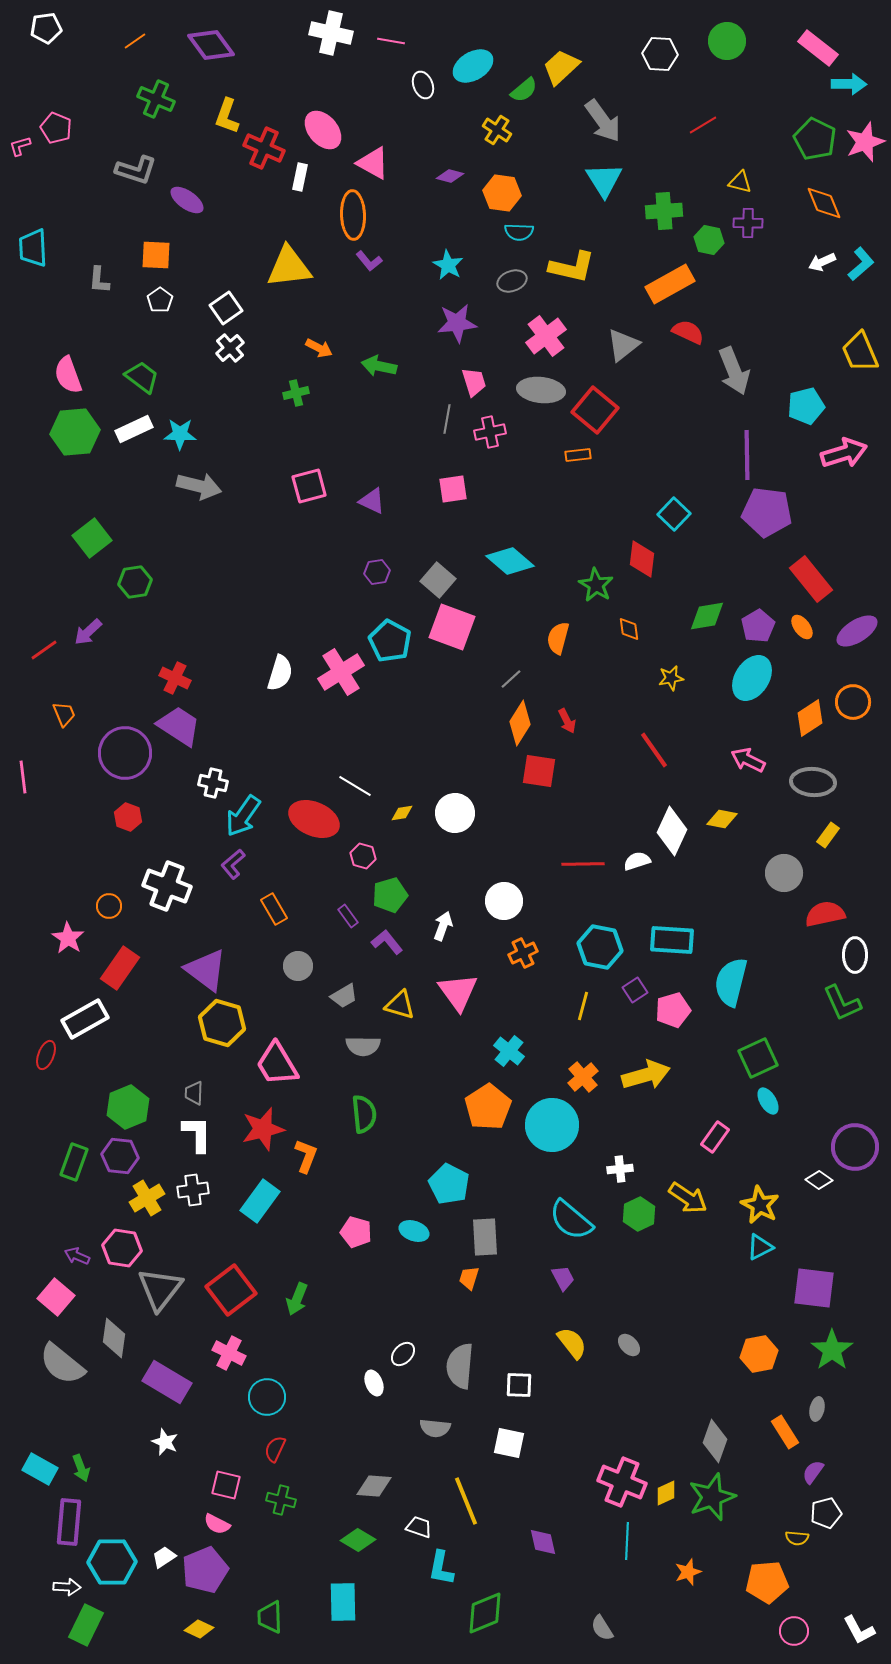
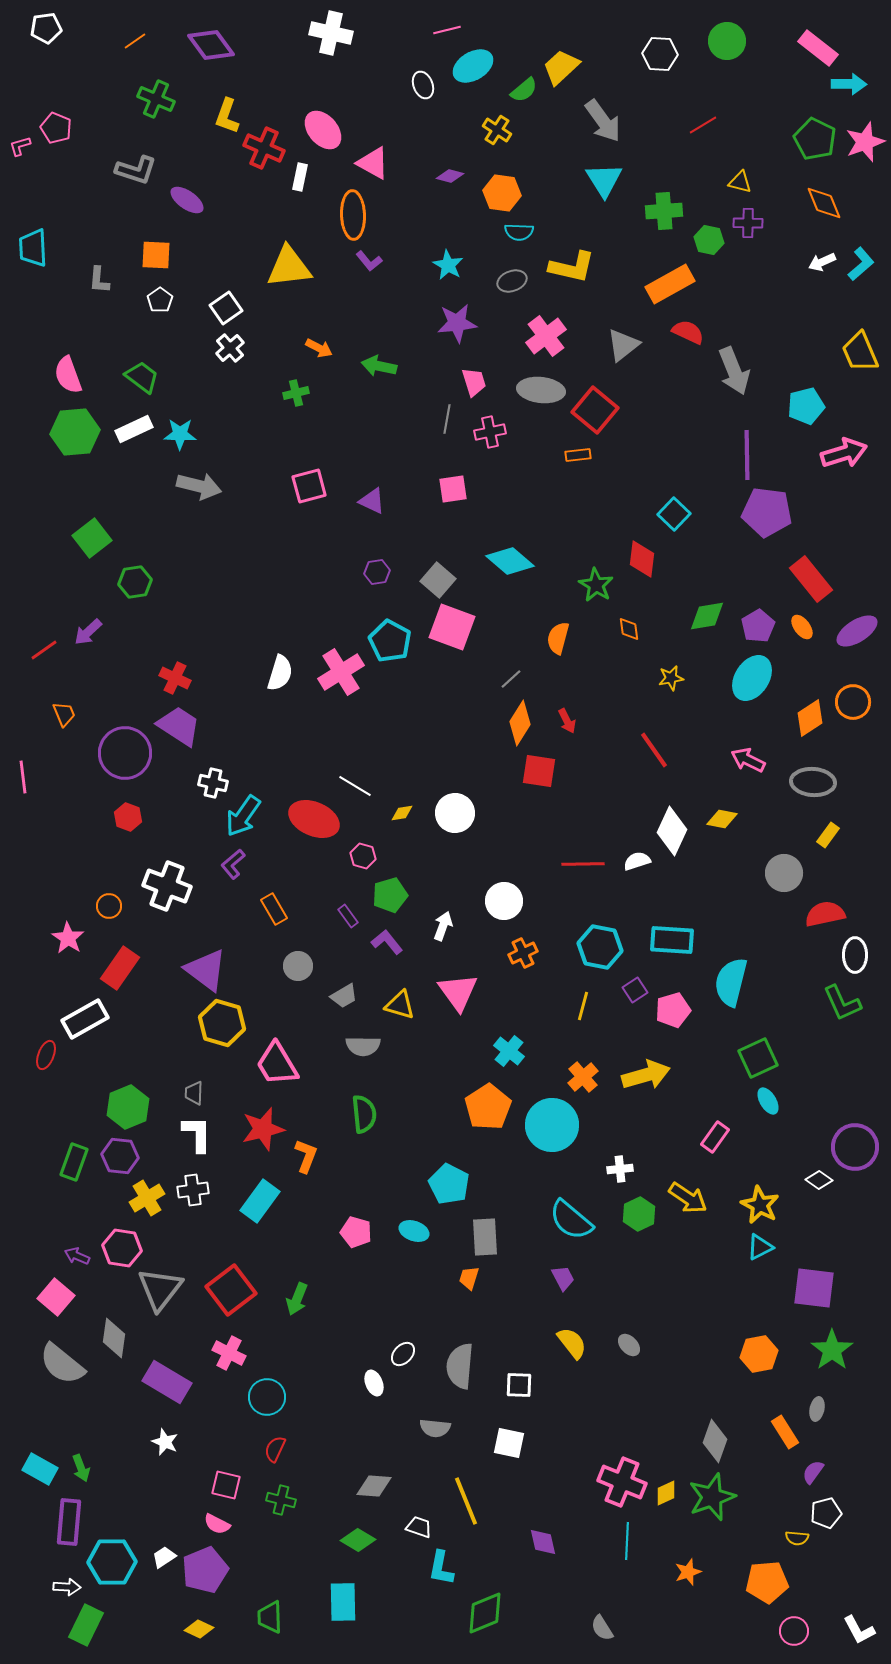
pink line at (391, 41): moved 56 px right, 11 px up; rotated 24 degrees counterclockwise
